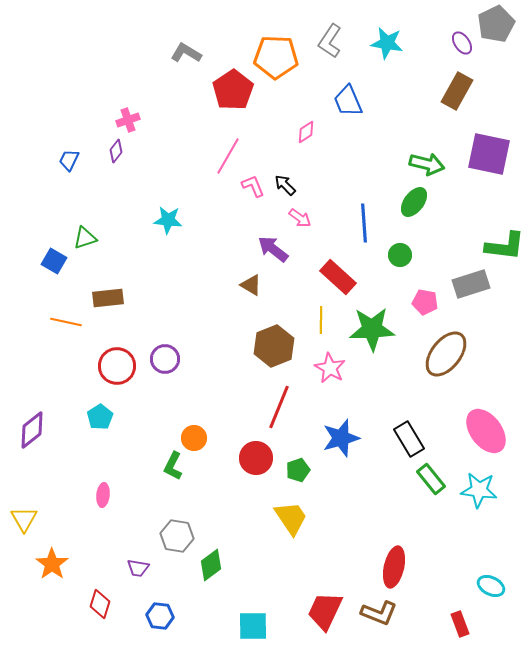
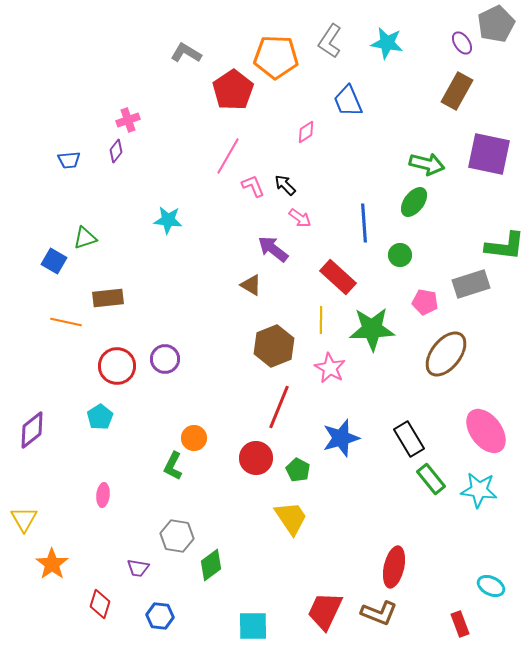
blue trapezoid at (69, 160): rotated 120 degrees counterclockwise
green pentagon at (298, 470): rotated 25 degrees counterclockwise
